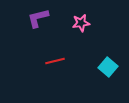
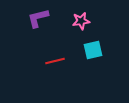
pink star: moved 2 px up
cyan square: moved 15 px left, 17 px up; rotated 36 degrees clockwise
